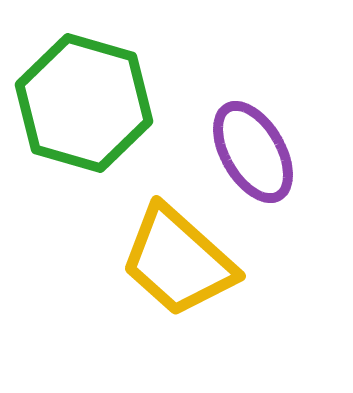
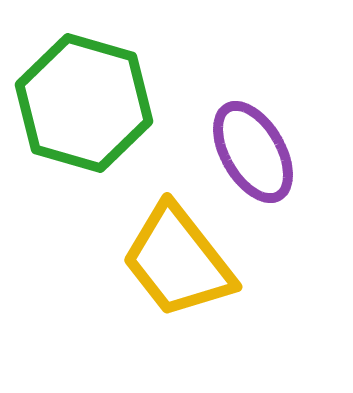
yellow trapezoid: rotated 10 degrees clockwise
